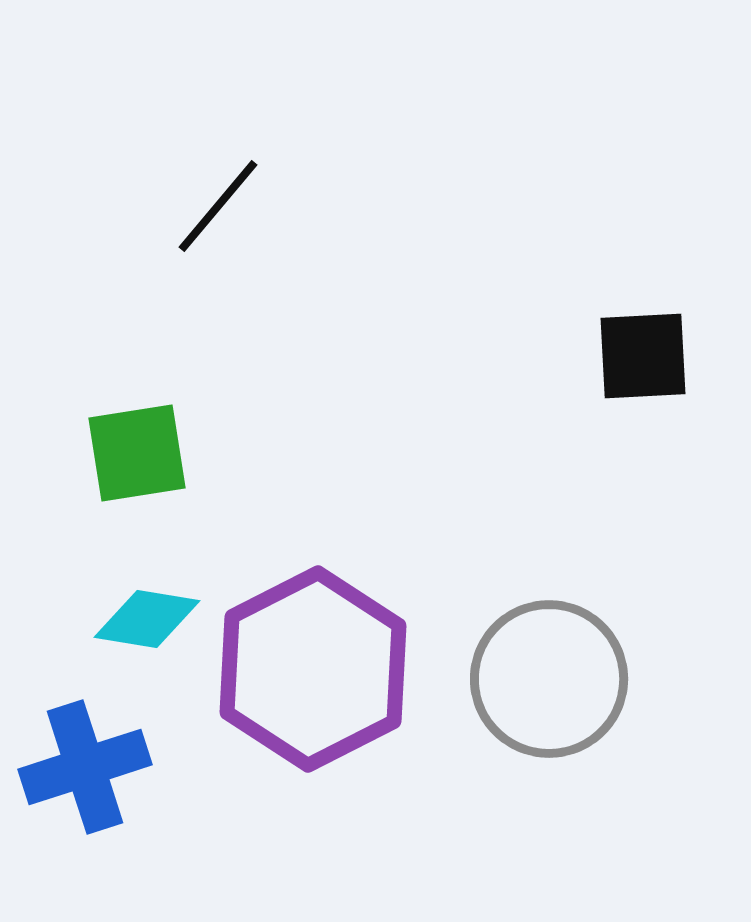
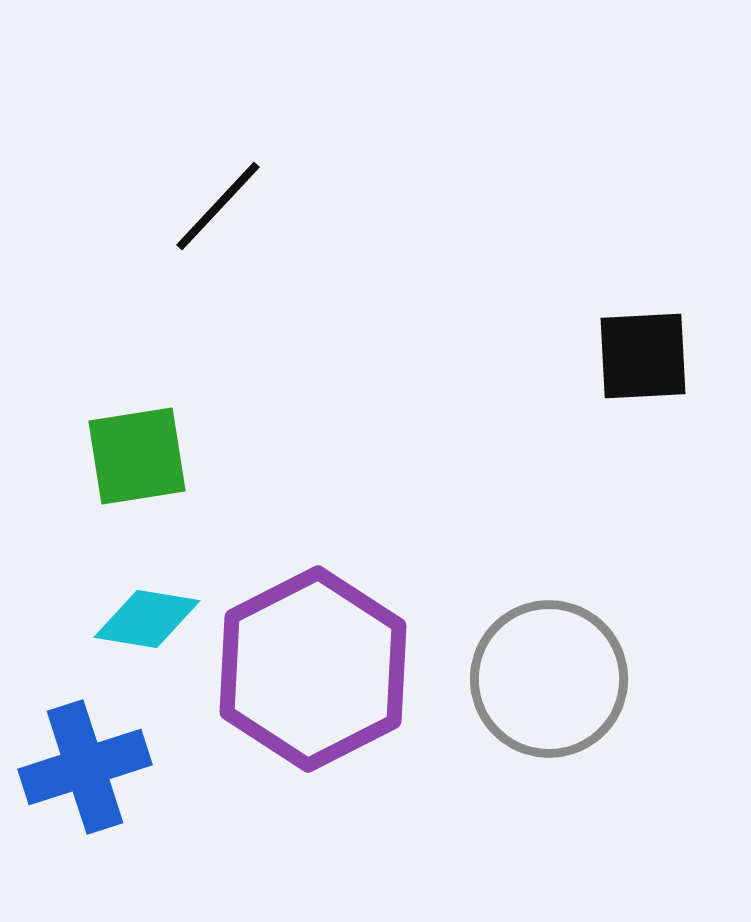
black line: rotated 3 degrees clockwise
green square: moved 3 px down
